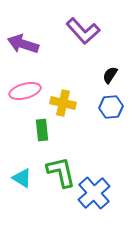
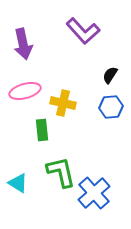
purple arrow: rotated 120 degrees counterclockwise
cyan triangle: moved 4 px left, 5 px down
